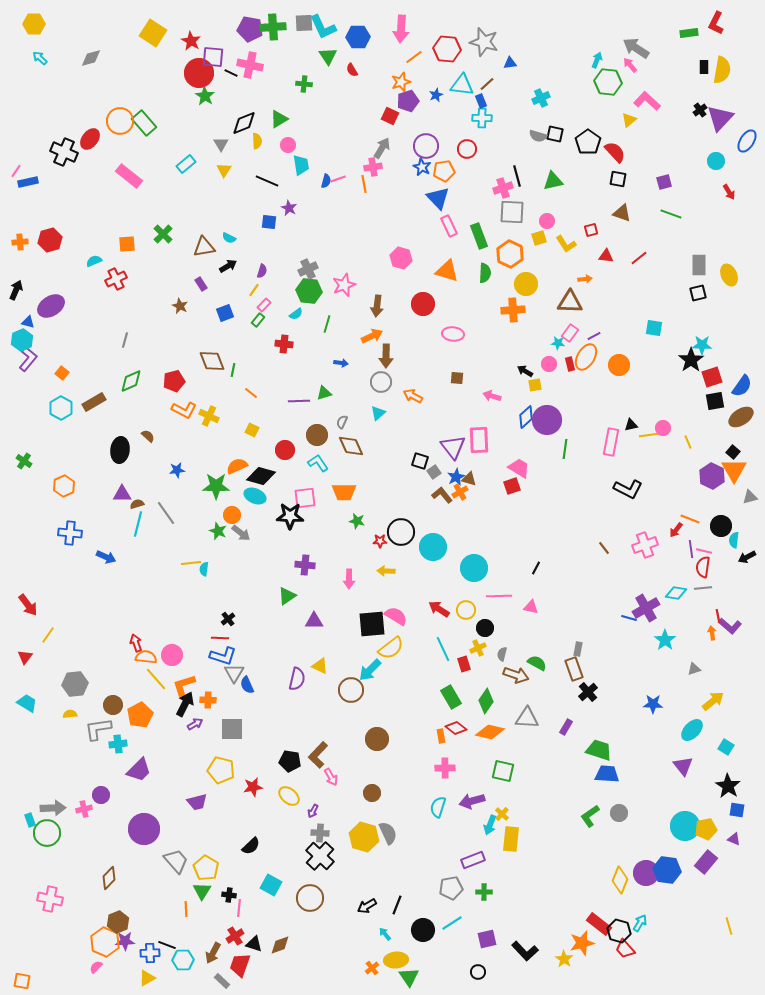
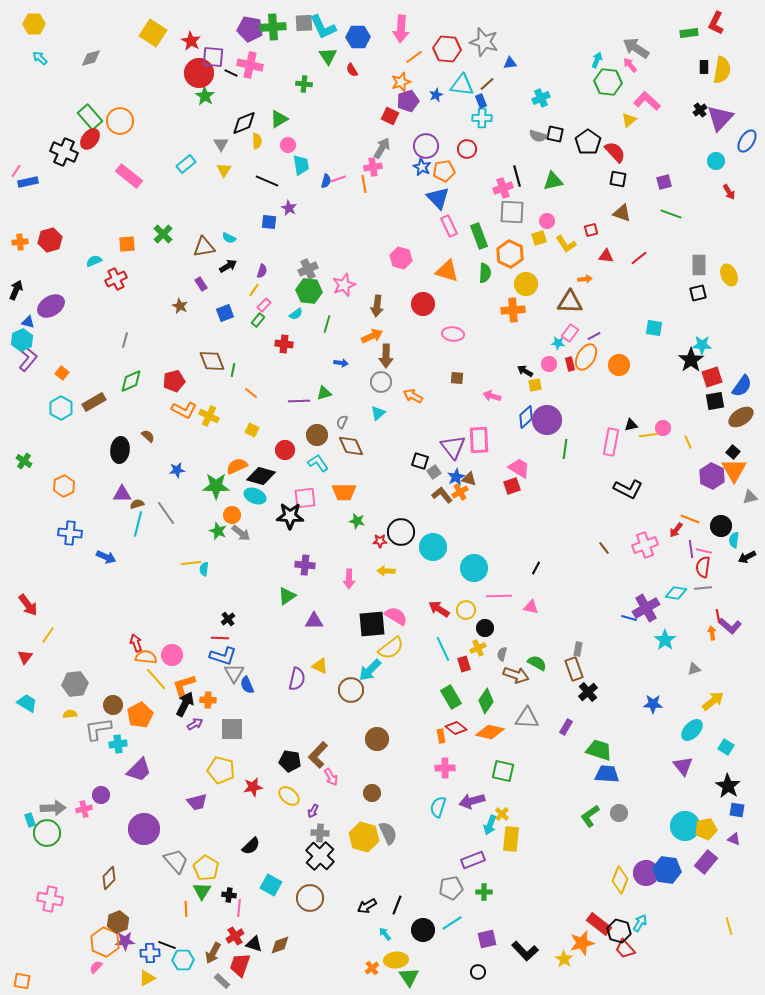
green rectangle at (144, 123): moved 54 px left, 6 px up
